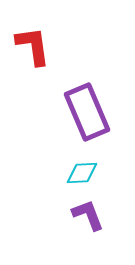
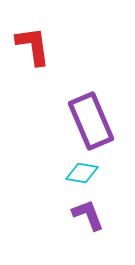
purple rectangle: moved 4 px right, 9 px down
cyan diamond: rotated 12 degrees clockwise
